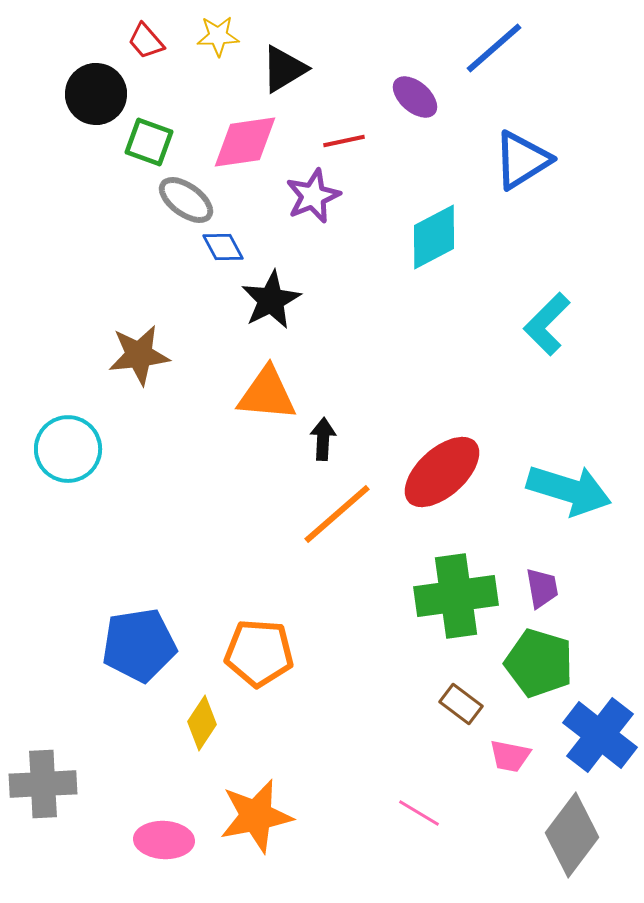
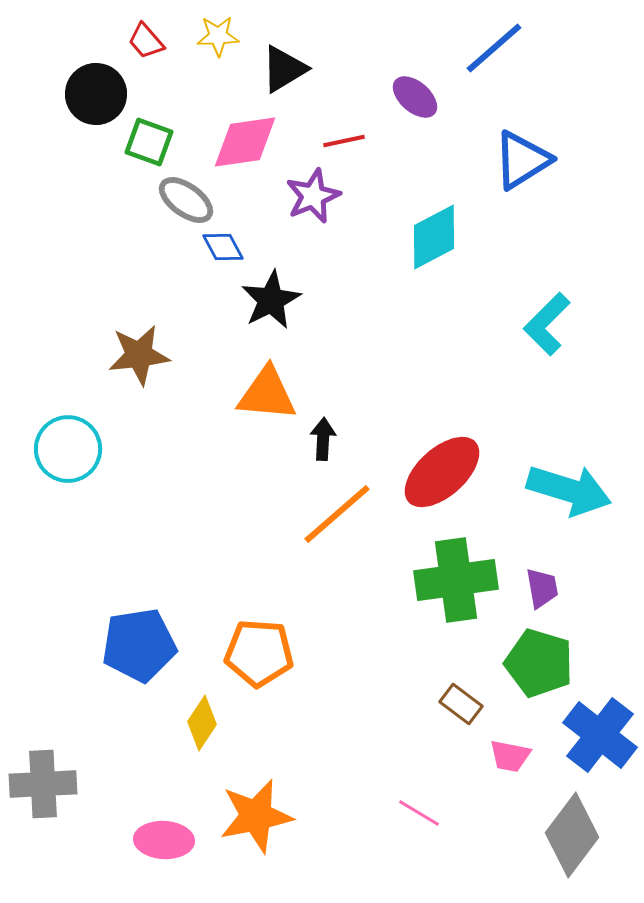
green cross: moved 16 px up
